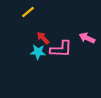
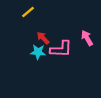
pink arrow: rotated 35 degrees clockwise
